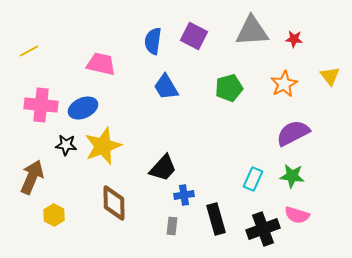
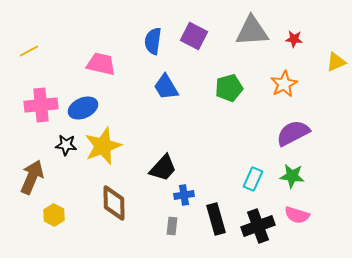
yellow triangle: moved 6 px right, 14 px up; rotated 45 degrees clockwise
pink cross: rotated 12 degrees counterclockwise
black cross: moved 5 px left, 3 px up
